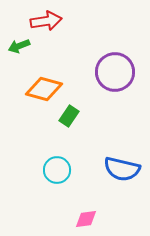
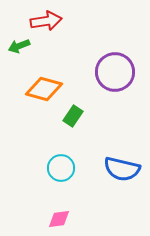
green rectangle: moved 4 px right
cyan circle: moved 4 px right, 2 px up
pink diamond: moved 27 px left
